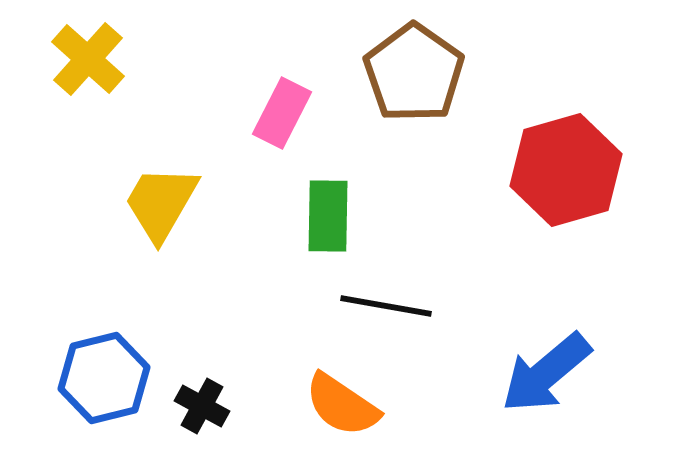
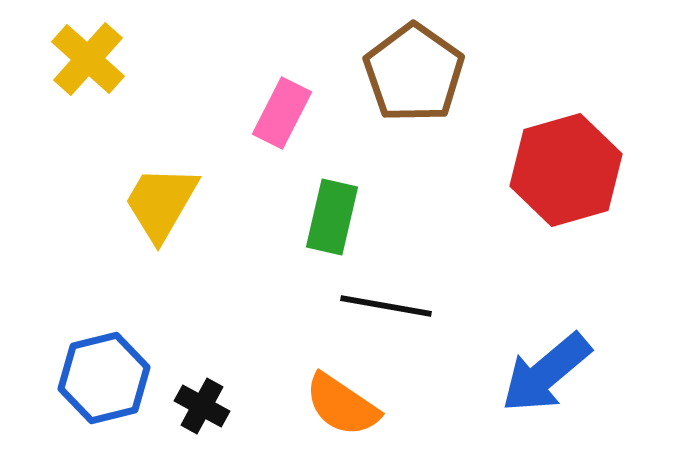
green rectangle: moved 4 px right, 1 px down; rotated 12 degrees clockwise
